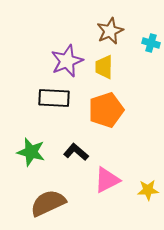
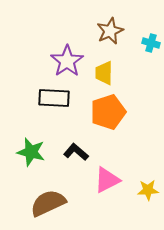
purple star: rotated 12 degrees counterclockwise
yellow trapezoid: moved 6 px down
orange pentagon: moved 2 px right, 2 px down
